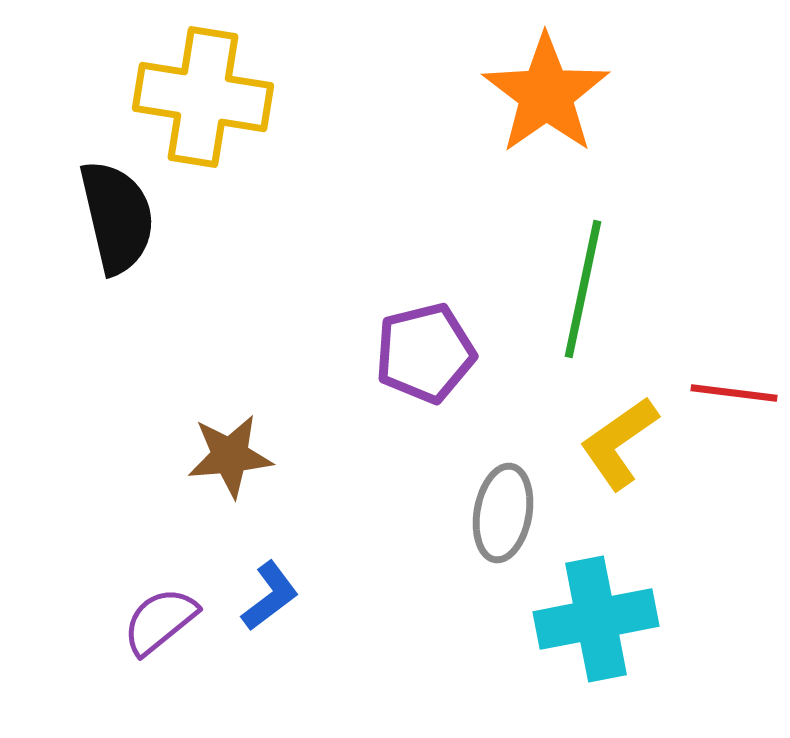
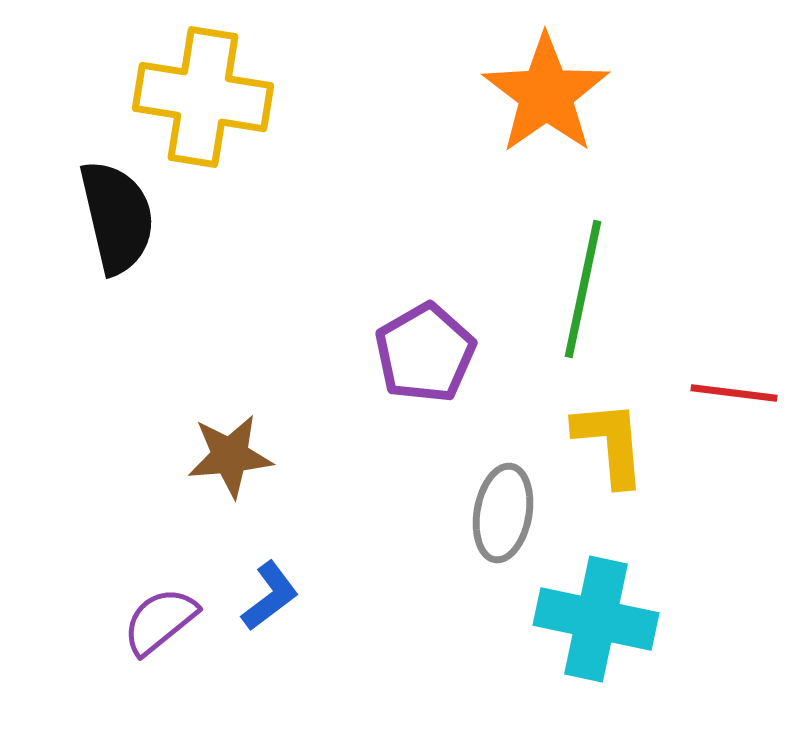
purple pentagon: rotated 16 degrees counterclockwise
yellow L-shape: moved 9 px left; rotated 120 degrees clockwise
cyan cross: rotated 23 degrees clockwise
